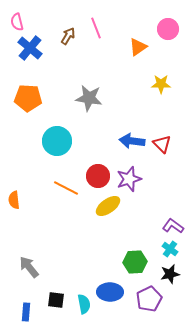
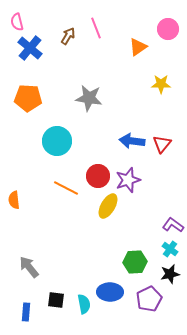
red triangle: rotated 24 degrees clockwise
purple star: moved 1 px left, 1 px down
yellow ellipse: rotated 25 degrees counterclockwise
purple L-shape: moved 1 px up
